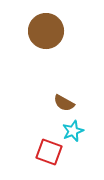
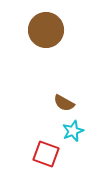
brown circle: moved 1 px up
red square: moved 3 px left, 2 px down
